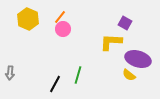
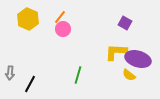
yellow L-shape: moved 5 px right, 10 px down
black line: moved 25 px left
